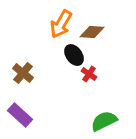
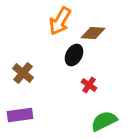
orange arrow: moved 1 px left, 3 px up
brown diamond: moved 1 px right, 1 px down
black ellipse: rotated 65 degrees clockwise
red cross: moved 11 px down
purple rectangle: rotated 50 degrees counterclockwise
